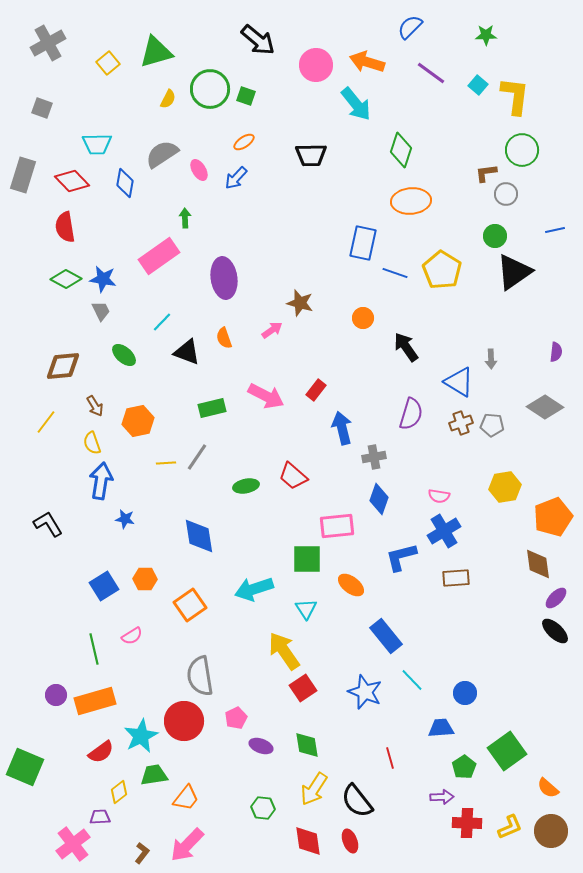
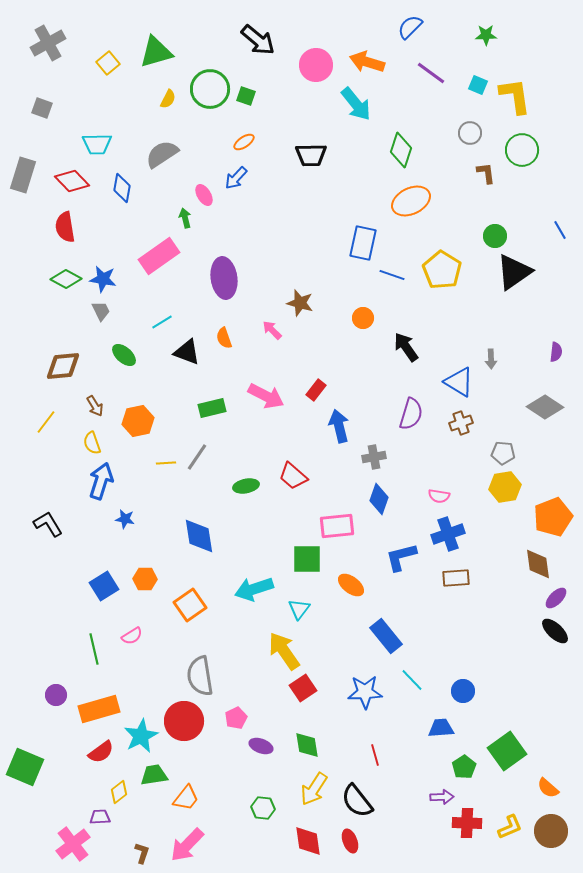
cyan square at (478, 85): rotated 18 degrees counterclockwise
yellow L-shape at (515, 96): rotated 15 degrees counterclockwise
pink ellipse at (199, 170): moved 5 px right, 25 px down
brown L-shape at (486, 173): rotated 90 degrees clockwise
blue diamond at (125, 183): moved 3 px left, 5 px down
gray circle at (506, 194): moved 36 px left, 61 px up
orange ellipse at (411, 201): rotated 21 degrees counterclockwise
green arrow at (185, 218): rotated 12 degrees counterclockwise
blue line at (555, 230): moved 5 px right; rotated 72 degrees clockwise
blue line at (395, 273): moved 3 px left, 2 px down
cyan line at (162, 322): rotated 15 degrees clockwise
pink arrow at (272, 330): rotated 100 degrees counterclockwise
gray pentagon at (492, 425): moved 11 px right, 28 px down
blue arrow at (342, 428): moved 3 px left, 2 px up
blue arrow at (101, 481): rotated 9 degrees clockwise
blue cross at (444, 531): moved 4 px right, 3 px down; rotated 12 degrees clockwise
cyan triangle at (306, 609): moved 7 px left; rotated 10 degrees clockwise
blue star at (365, 692): rotated 24 degrees counterclockwise
blue circle at (465, 693): moved 2 px left, 2 px up
orange rectangle at (95, 701): moved 4 px right, 8 px down
red line at (390, 758): moved 15 px left, 3 px up
brown L-shape at (142, 853): rotated 20 degrees counterclockwise
